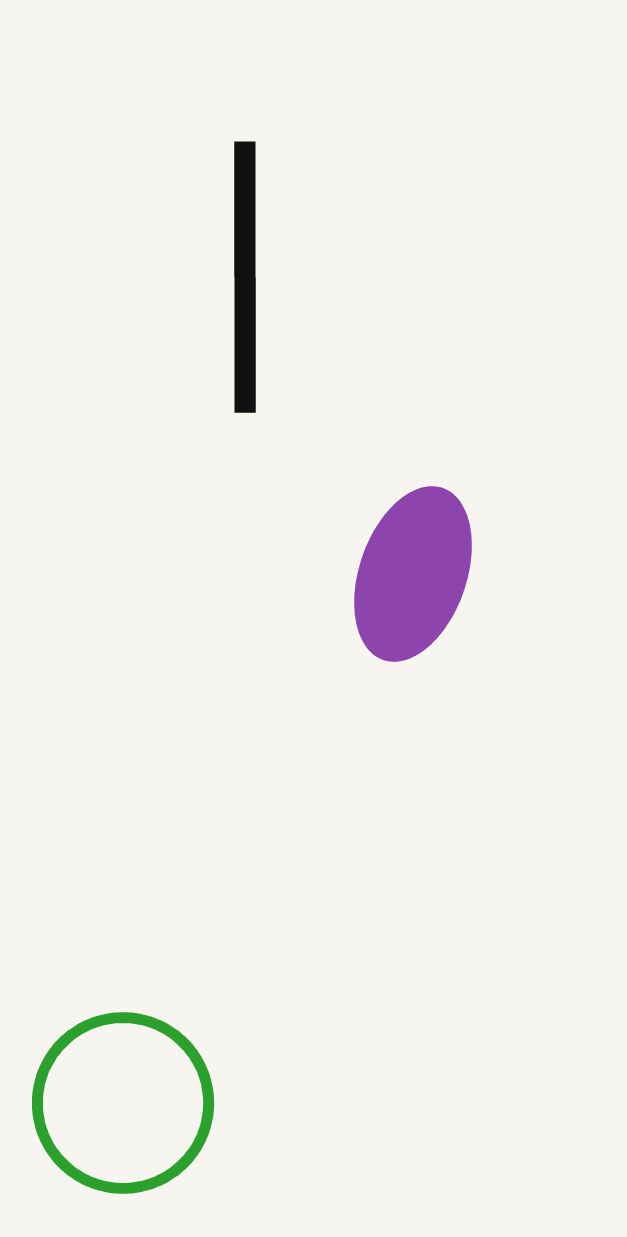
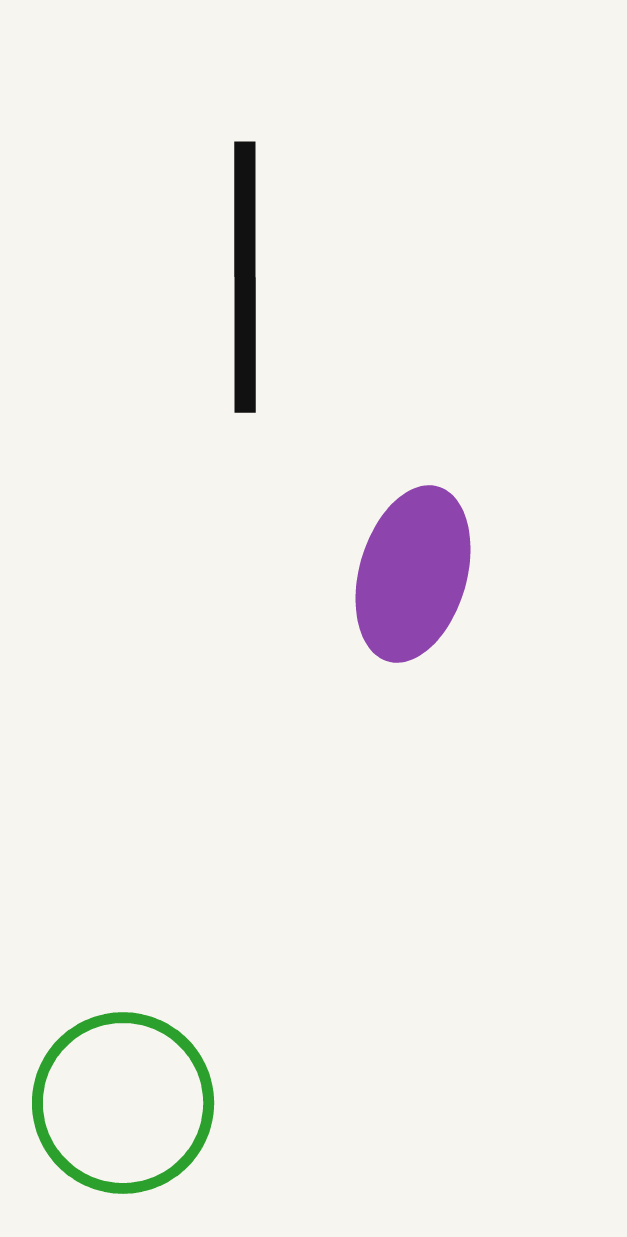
purple ellipse: rotated 3 degrees counterclockwise
